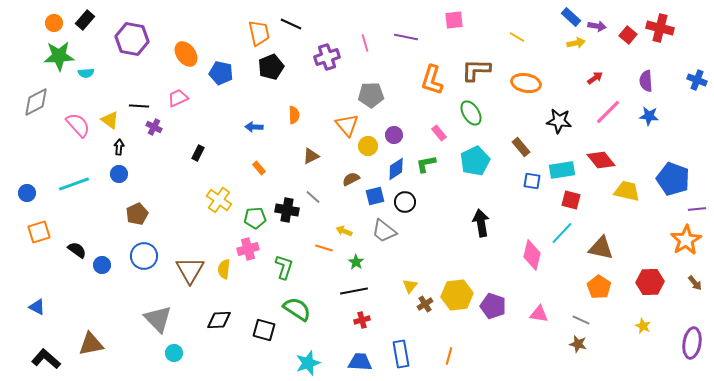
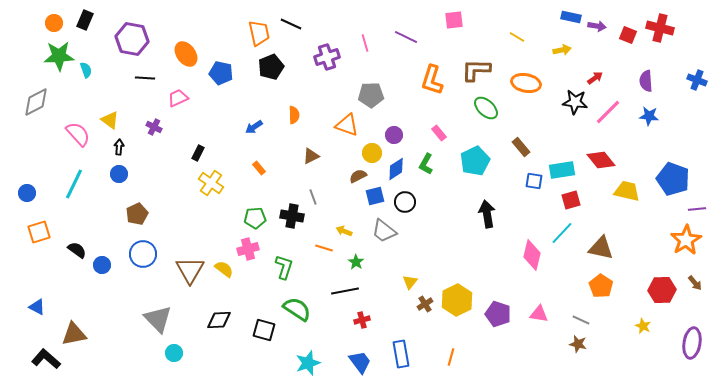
blue rectangle at (571, 17): rotated 30 degrees counterclockwise
black rectangle at (85, 20): rotated 18 degrees counterclockwise
red square at (628, 35): rotated 18 degrees counterclockwise
purple line at (406, 37): rotated 15 degrees clockwise
yellow arrow at (576, 43): moved 14 px left, 7 px down
cyan semicircle at (86, 73): moved 3 px up; rotated 105 degrees counterclockwise
black line at (139, 106): moved 6 px right, 28 px up
green ellipse at (471, 113): moved 15 px right, 5 px up; rotated 15 degrees counterclockwise
black star at (559, 121): moved 16 px right, 19 px up
pink semicircle at (78, 125): moved 9 px down
orange triangle at (347, 125): rotated 30 degrees counterclockwise
blue arrow at (254, 127): rotated 36 degrees counterclockwise
yellow circle at (368, 146): moved 4 px right, 7 px down
green L-shape at (426, 164): rotated 50 degrees counterclockwise
brown semicircle at (351, 179): moved 7 px right, 3 px up
blue square at (532, 181): moved 2 px right
cyan line at (74, 184): rotated 44 degrees counterclockwise
gray line at (313, 197): rotated 28 degrees clockwise
yellow cross at (219, 200): moved 8 px left, 17 px up
red square at (571, 200): rotated 30 degrees counterclockwise
black cross at (287, 210): moved 5 px right, 6 px down
black arrow at (481, 223): moved 6 px right, 9 px up
blue circle at (144, 256): moved 1 px left, 2 px up
yellow semicircle at (224, 269): rotated 120 degrees clockwise
red hexagon at (650, 282): moved 12 px right, 8 px down
yellow triangle at (410, 286): moved 4 px up
orange pentagon at (599, 287): moved 2 px right, 1 px up
black line at (354, 291): moved 9 px left
yellow hexagon at (457, 295): moved 5 px down; rotated 20 degrees counterclockwise
purple pentagon at (493, 306): moved 5 px right, 8 px down
brown triangle at (91, 344): moved 17 px left, 10 px up
orange line at (449, 356): moved 2 px right, 1 px down
blue trapezoid at (360, 362): rotated 50 degrees clockwise
